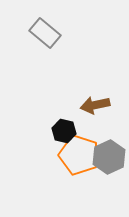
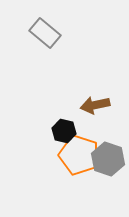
gray hexagon: moved 1 px left, 2 px down; rotated 16 degrees counterclockwise
